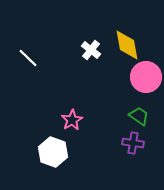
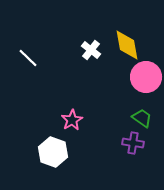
green trapezoid: moved 3 px right, 2 px down
